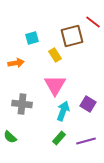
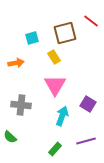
red line: moved 2 px left, 1 px up
brown square: moved 7 px left, 3 px up
yellow rectangle: moved 1 px left, 2 px down
gray cross: moved 1 px left, 1 px down
cyan arrow: moved 1 px left, 5 px down
green rectangle: moved 4 px left, 11 px down
